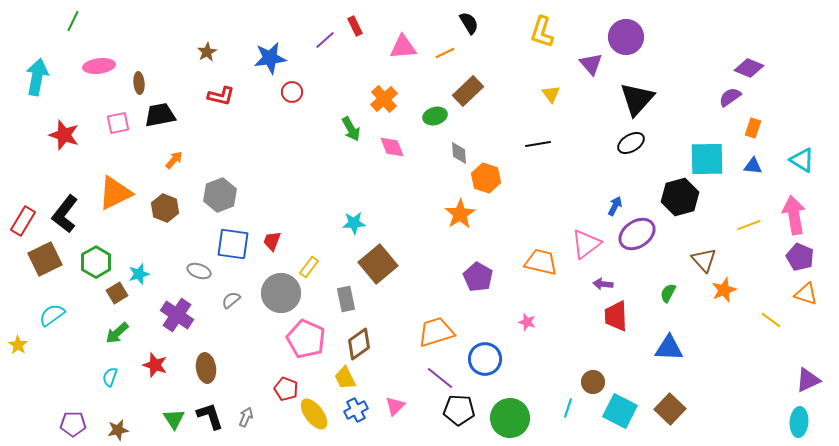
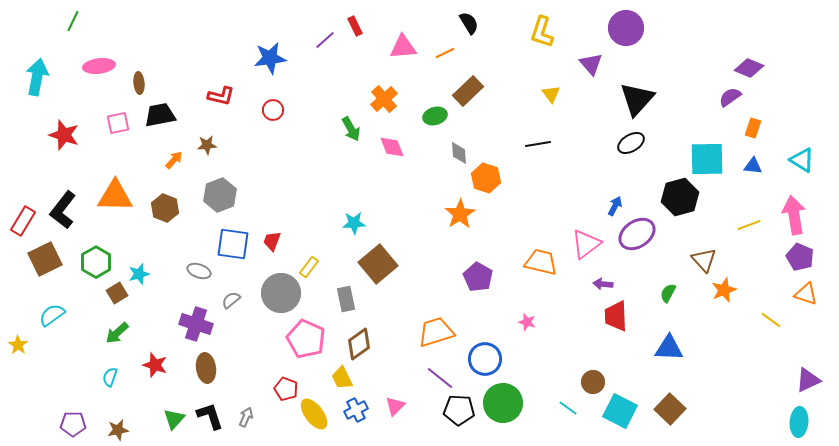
purple circle at (626, 37): moved 9 px up
brown star at (207, 52): moved 93 px down; rotated 24 degrees clockwise
red circle at (292, 92): moved 19 px left, 18 px down
orange triangle at (115, 193): moved 3 px down; rotated 27 degrees clockwise
black L-shape at (65, 214): moved 2 px left, 4 px up
purple cross at (177, 315): moved 19 px right, 9 px down; rotated 16 degrees counterclockwise
yellow trapezoid at (345, 378): moved 3 px left
cyan line at (568, 408): rotated 72 degrees counterclockwise
green circle at (510, 418): moved 7 px left, 15 px up
green triangle at (174, 419): rotated 15 degrees clockwise
